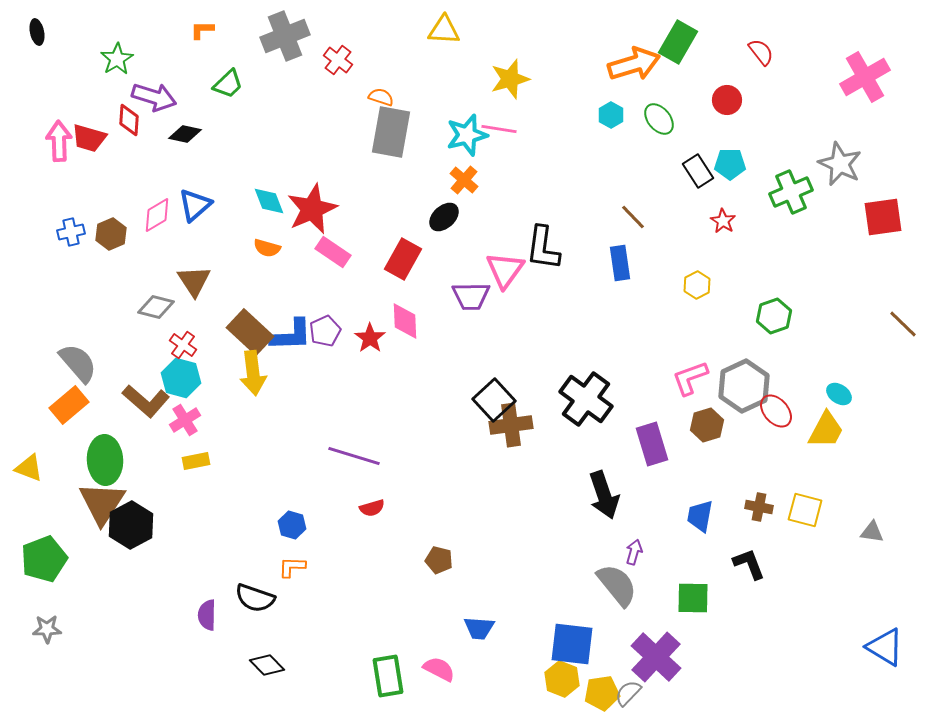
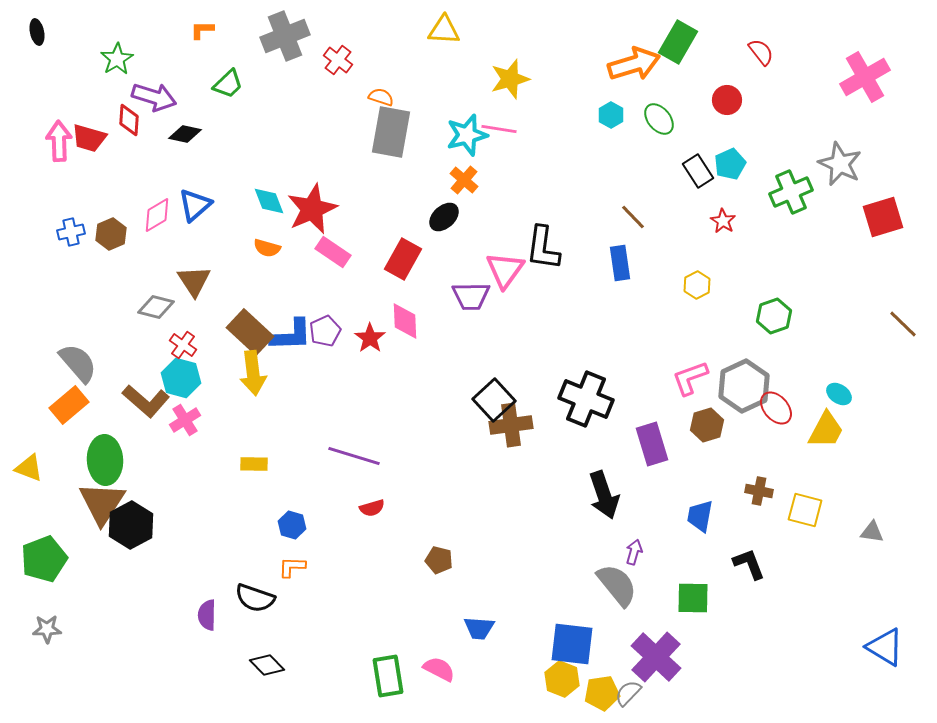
cyan pentagon at (730, 164): rotated 24 degrees counterclockwise
red square at (883, 217): rotated 9 degrees counterclockwise
black cross at (586, 399): rotated 14 degrees counterclockwise
red ellipse at (776, 411): moved 3 px up
yellow rectangle at (196, 461): moved 58 px right, 3 px down; rotated 12 degrees clockwise
brown cross at (759, 507): moved 16 px up
